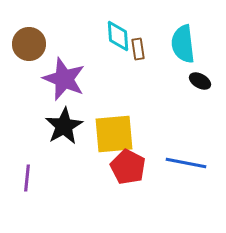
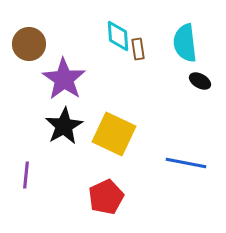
cyan semicircle: moved 2 px right, 1 px up
purple star: rotated 12 degrees clockwise
yellow square: rotated 30 degrees clockwise
red pentagon: moved 22 px left, 30 px down; rotated 20 degrees clockwise
purple line: moved 1 px left, 3 px up
